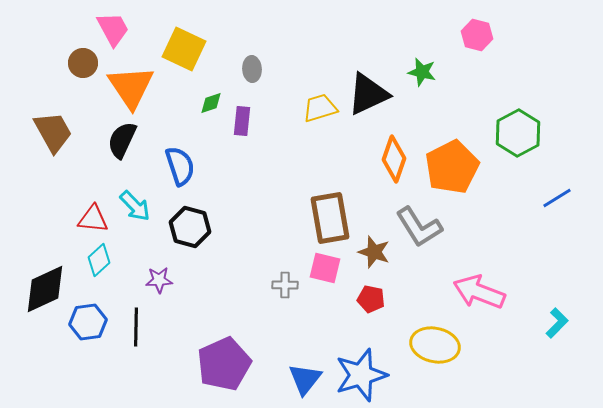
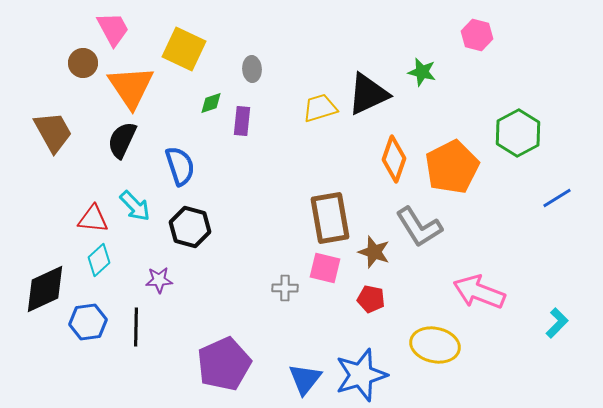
gray cross: moved 3 px down
